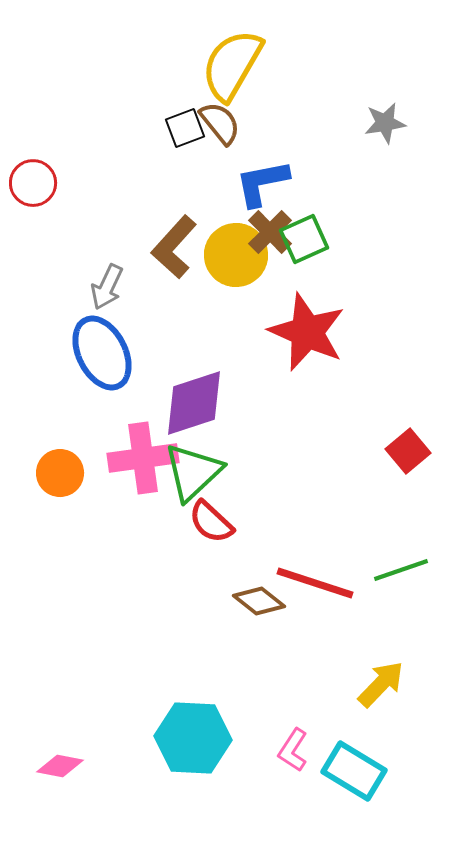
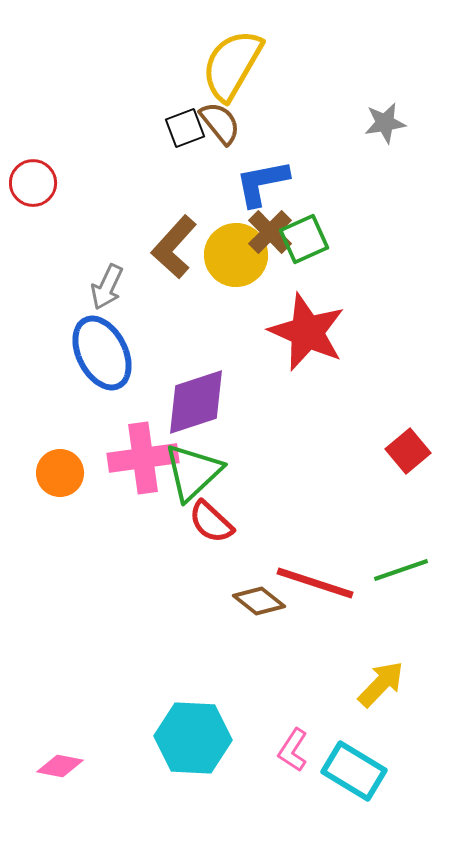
purple diamond: moved 2 px right, 1 px up
